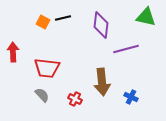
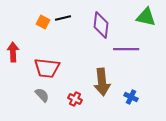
purple line: rotated 15 degrees clockwise
